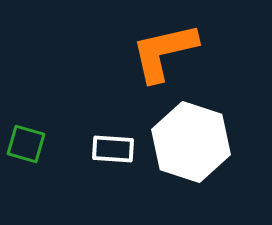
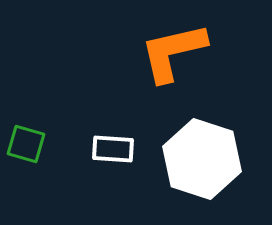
orange L-shape: moved 9 px right
white hexagon: moved 11 px right, 17 px down
